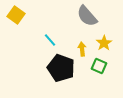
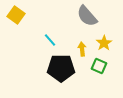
black pentagon: rotated 20 degrees counterclockwise
